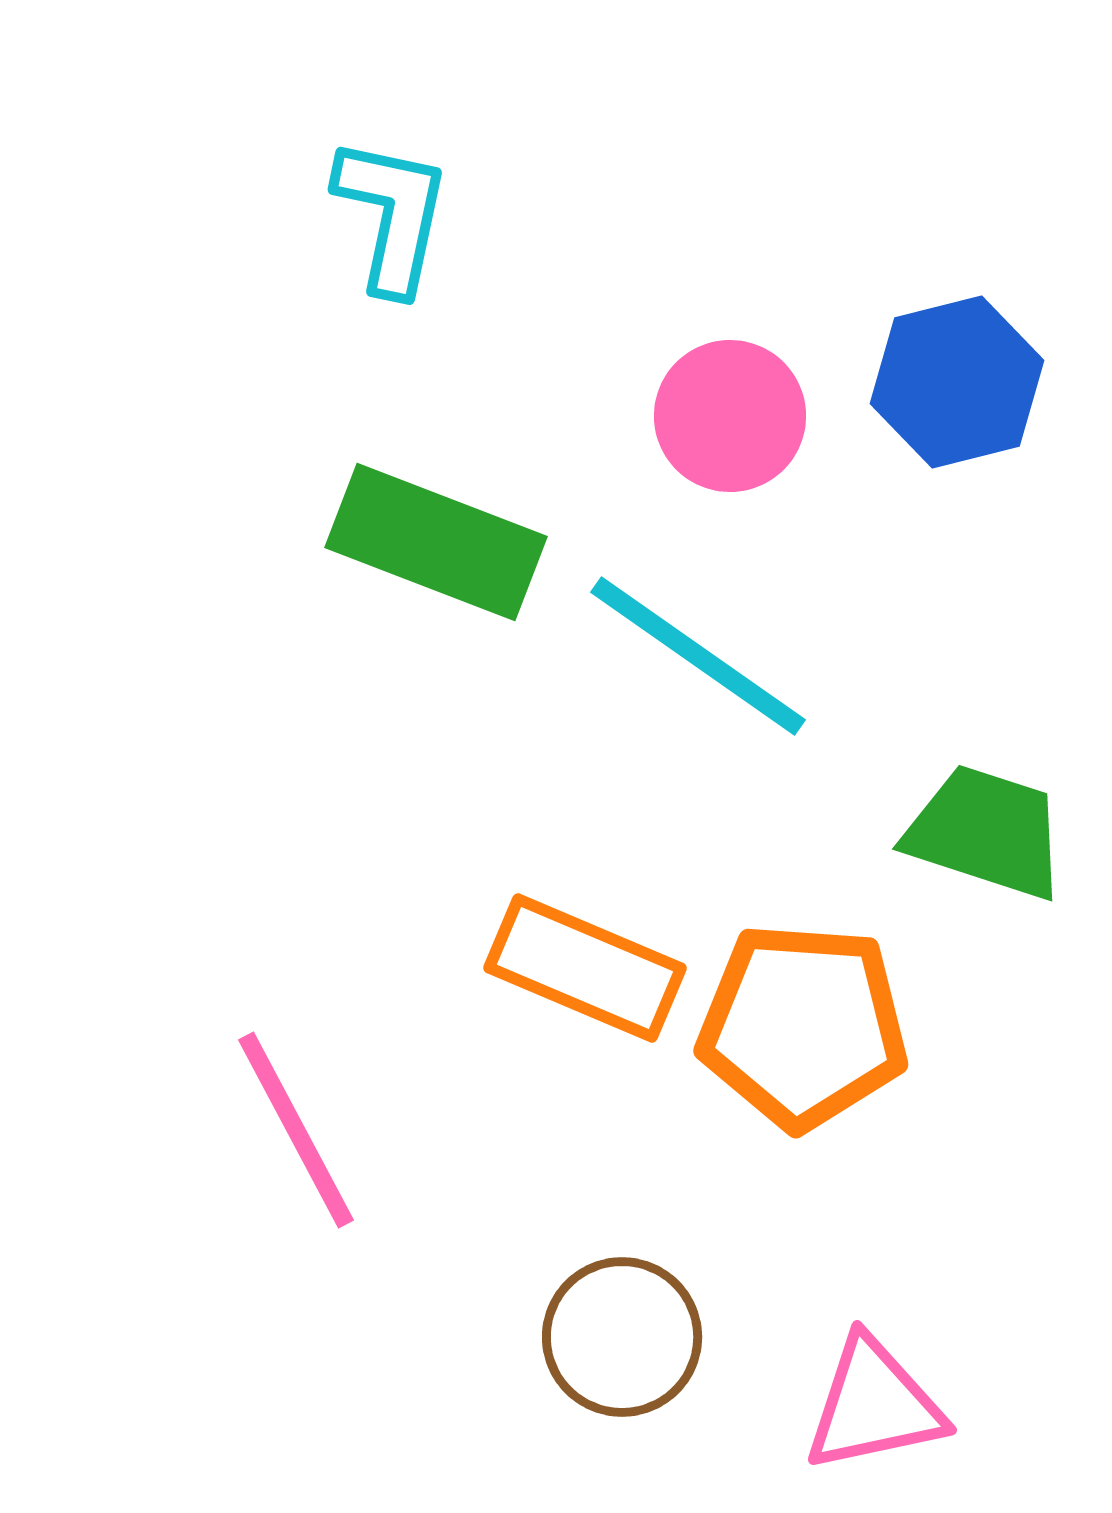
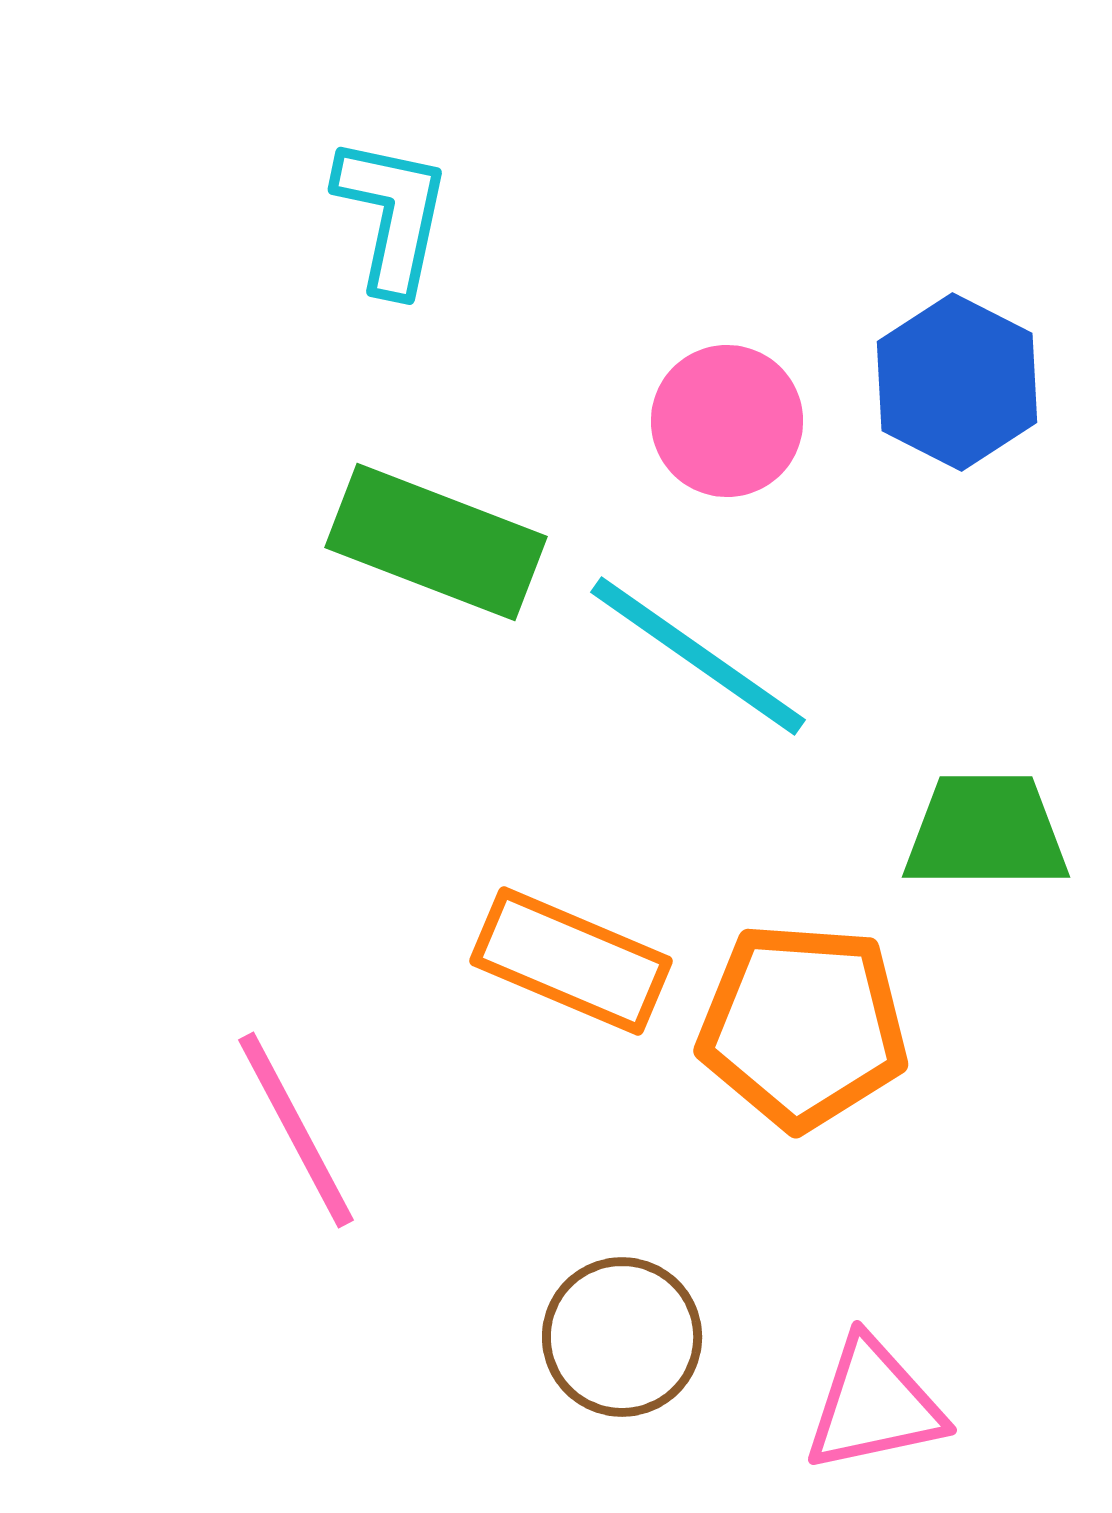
blue hexagon: rotated 19 degrees counterclockwise
pink circle: moved 3 px left, 5 px down
green trapezoid: rotated 18 degrees counterclockwise
orange rectangle: moved 14 px left, 7 px up
